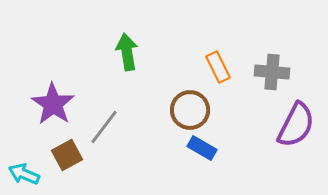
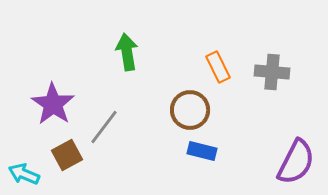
purple semicircle: moved 37 px down
blue rectangle: moved 3 px down; rotated 16 degrees counterclockwise
